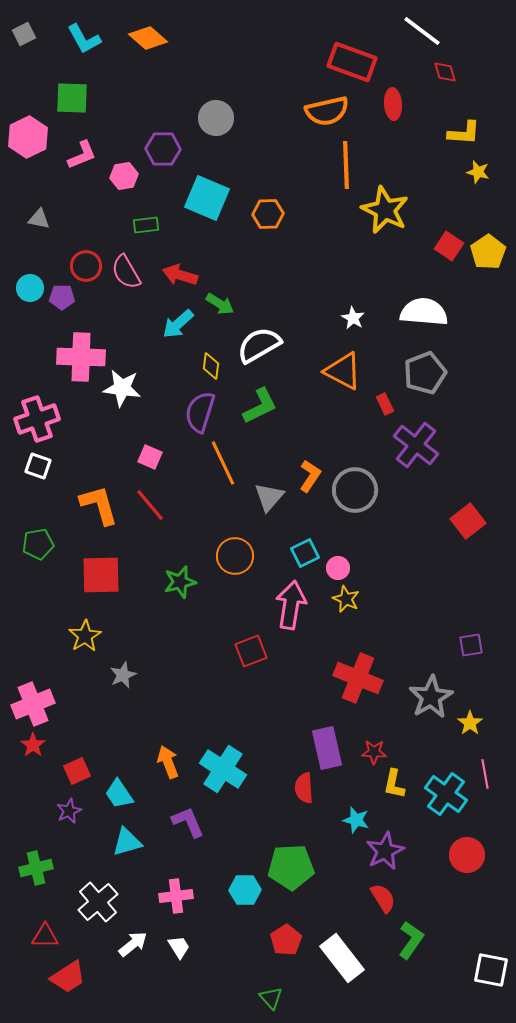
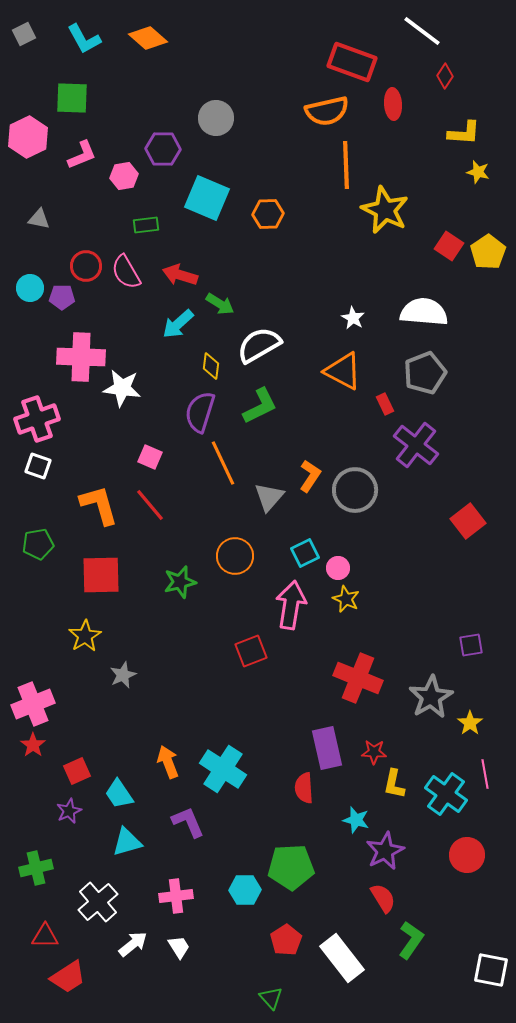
red diamond at (445, 72): moved 4 px down; rotated 50 degrees clockwise
